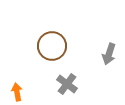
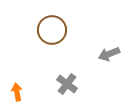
brown circle: moved 16 px up
gray arrow: rotated 50 degrees clockwise
